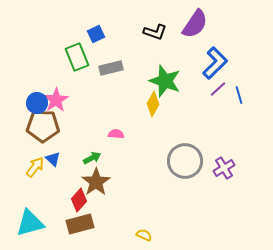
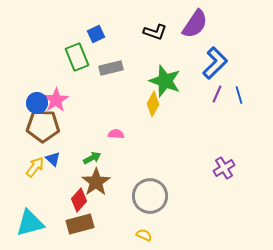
purple line: moved 1 px left, 5 px down; rotated 24 degrees counterclockwise
gray circle: moved 35 px left, 35 px down
